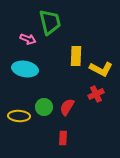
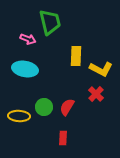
red cross: rotated 21 degrees counterclockwise
